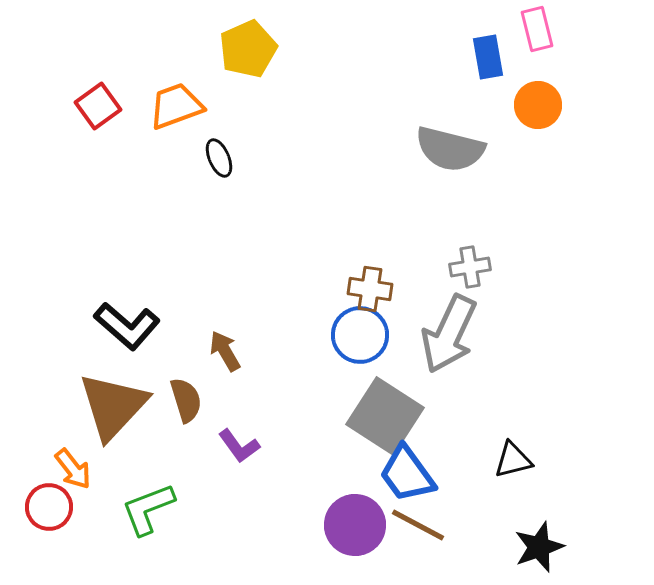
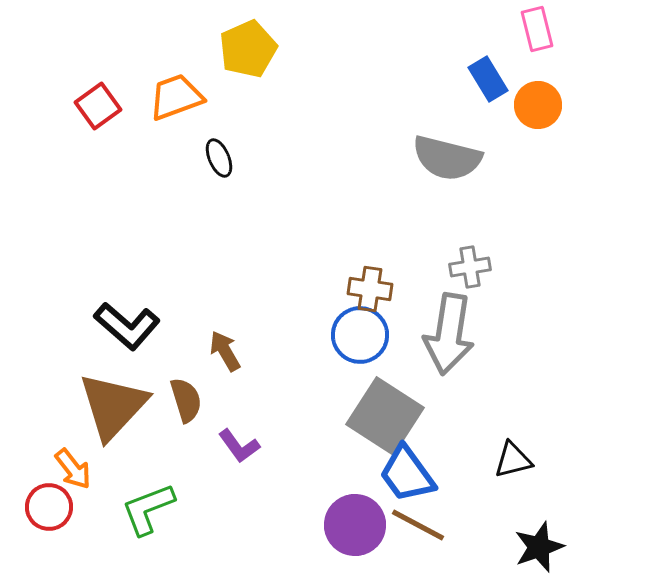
blue rectangle: moved 22 px down; rotated 21 degrees counterclockwise
orange trapezoid: moved 9 px up
gray semicircle: moved 3 px left, 9 px down
gray arrow: rotated 16 degrees counterclockwise
